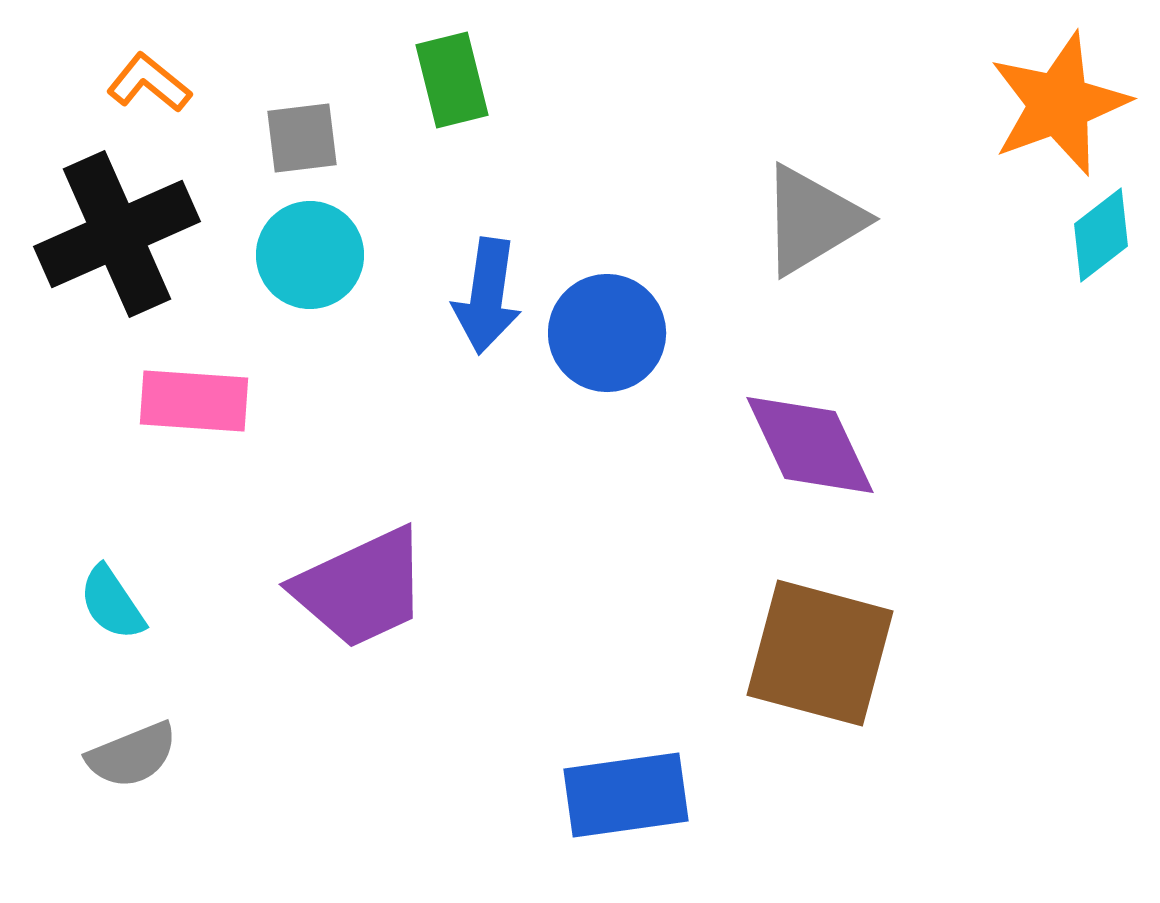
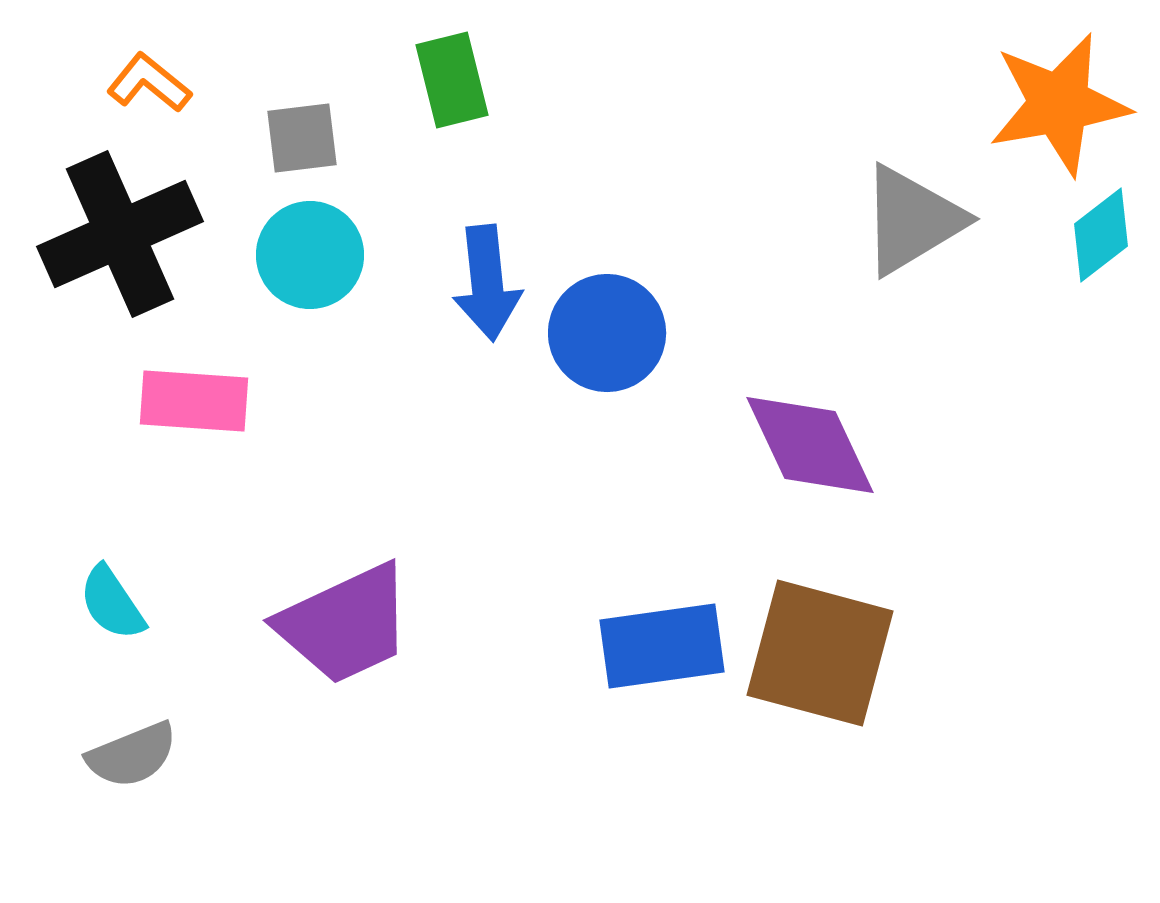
orange star: rotated 10 degrees clockwise
gray triangle: moved 100 px right
black cross: moved 3 px right
blue arrow: moved 13 px up; rotated 14 degrees counterclockwise
purple trapezoid: moved 16 px left, 36 px down
blue rectangle: moved 36 px right, 149 px up
